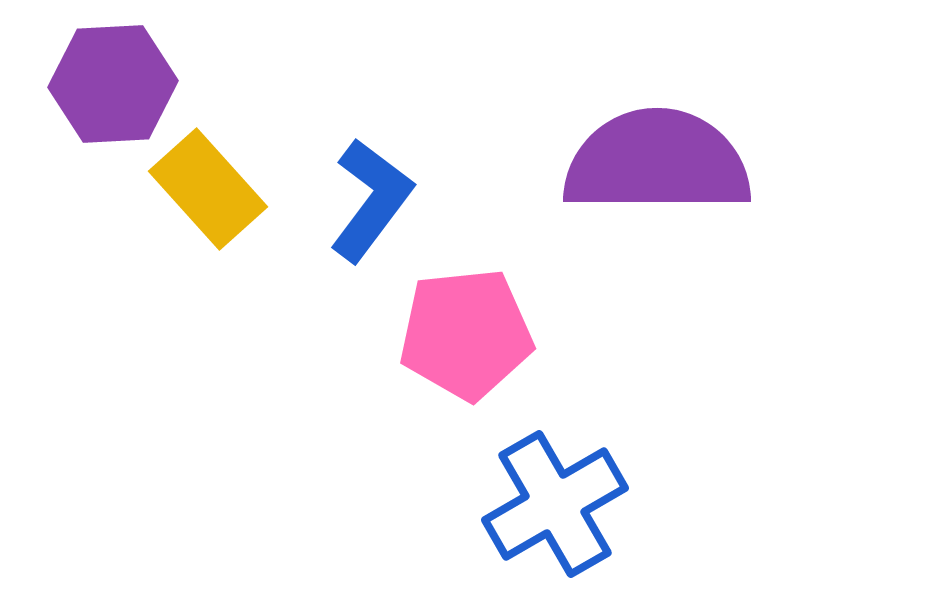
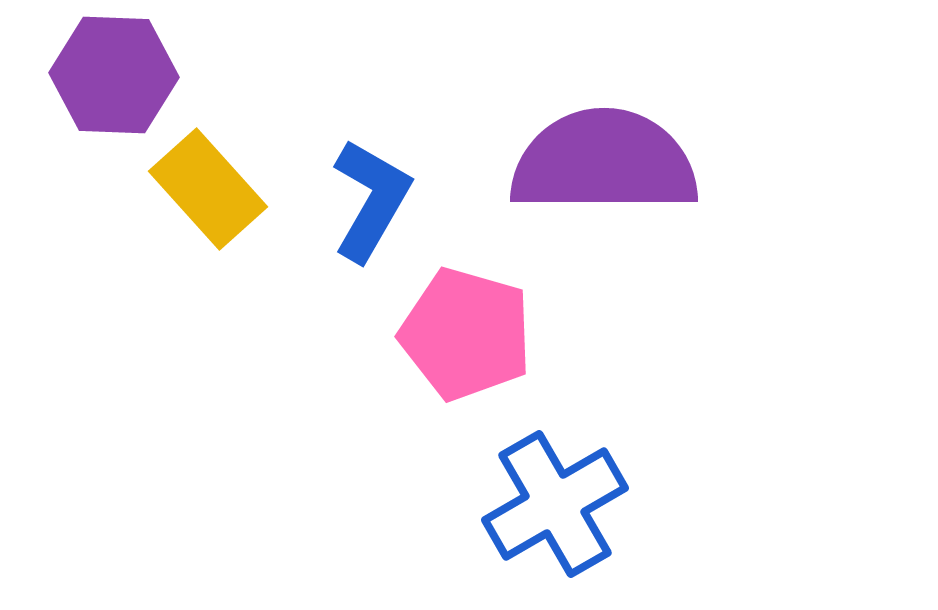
purple hexagon: moved 1 px right, 9 px up; rotated 5 degrees clockwise
purple semicircle: moved 53 px left
blue L-shape: rotated 7 degrees counterclockwise
pink pentagon: rotated 22 degrees clockwise
